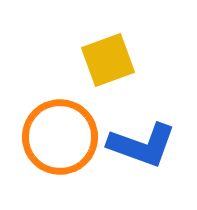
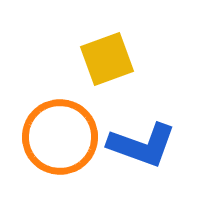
yellow square: moved 1 px left, 1 px up
